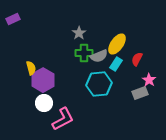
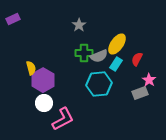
gray star: moved 8 px up
